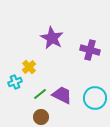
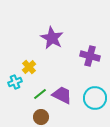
purple cross: moved 6 px down
